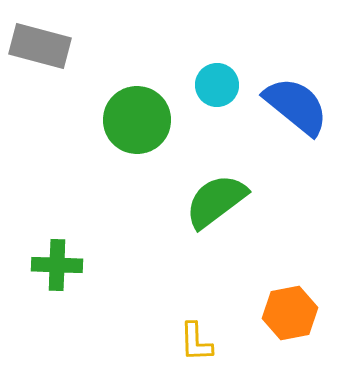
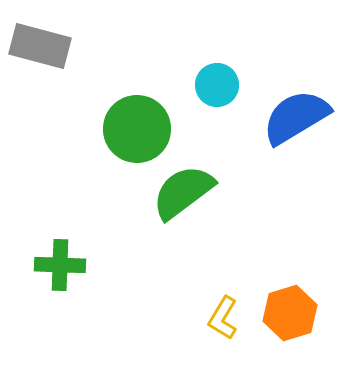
blue semicircle: moved 11 px down; rotated 70 degrees counterclockwise
green circle: moved 9 px down
green semicircle: moved 33 px left, 9 px up
green cross: moved 3 px right
orange hexagon: rotated 6 degrees counterclockwise
yellow L-shape: moved 27 px right, 24 px up; rotated 33 degrees clockwise
